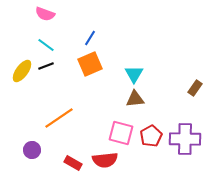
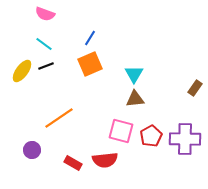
cyan line: moved 2 px left, 1 px up
pink square: moved 2 px up
